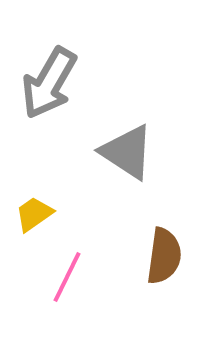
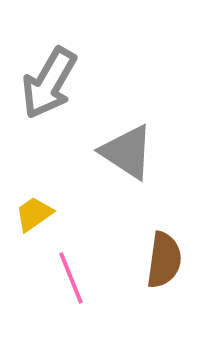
brown semicircle: moved 4 px down
pink line: moved 4 px right, 1 px down; rotated 48 degrees counterclockwise
